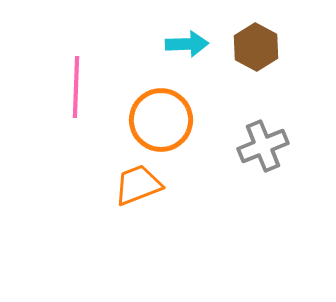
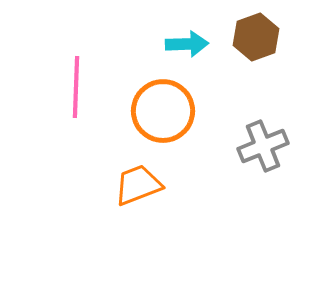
brown hexagon: moved 10 px up; rotated 12 degrees clockwise
orange circle: moved 2 px right, 9 px up
